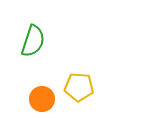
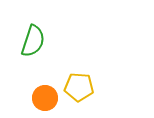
orange circle: moved 3 px right, 1 px up
